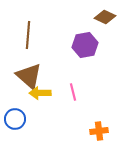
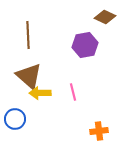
brown line: rotated 8 degrees counterclockwise
